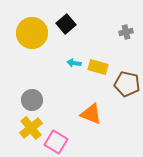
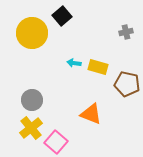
black square: moved 4 px left, 8 px up
pink square: rotated 10 degrees clockwise
